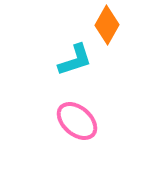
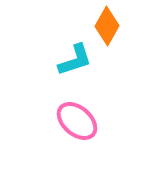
orange diamond: moved 1 px down
